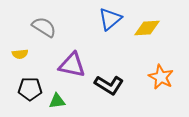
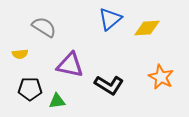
purple triangle: moved 2 px left
